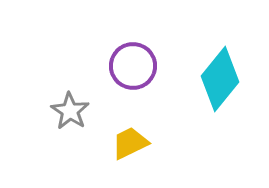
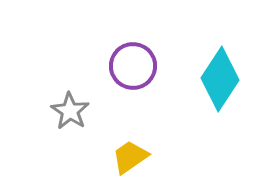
cyan diamond: rotated 6 degrees counterclockwise
yellow trapezoid: moved 14 px down; rotated 9 degrees counterclockwise
